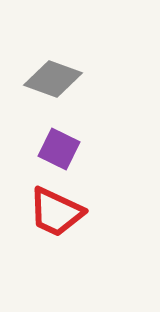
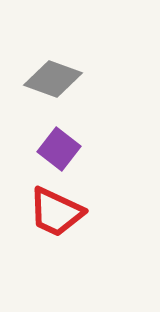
purple square: rotated 12 degrees clockwise
